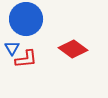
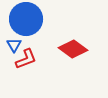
blue triangle: moved 2 px right, 3 px up
red L-shape: rotated 15 degrees counterclockwise
